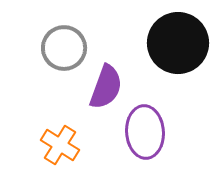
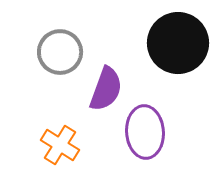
gray circle: moved 4 px left, 4 px down
purple semicircle: moved 2 px down
